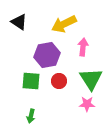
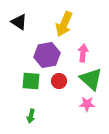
yellow arrow: rotated 40 degrees counterclockwise
pink arrow: moved 6 px down
green triangle: rotated 15 degrees counterclockwise
